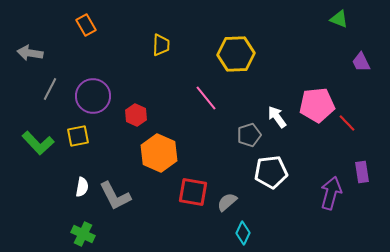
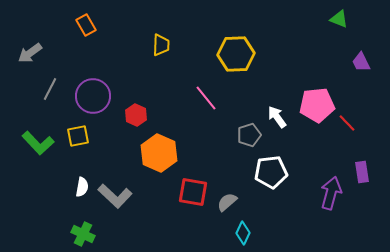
gray arrow: rotated 45 degrees counterclockwise
gray L-shape: rotated 20 degrees counterclockwise
